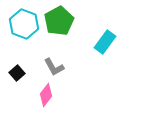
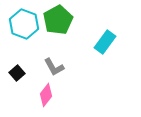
green pentagon: moved 1 px left, 1 px up
